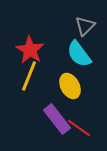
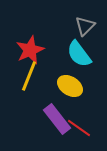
red star: rotated 16 degrees clockwise
yellow ellipse: rotated 30 degrees counterclockwise
